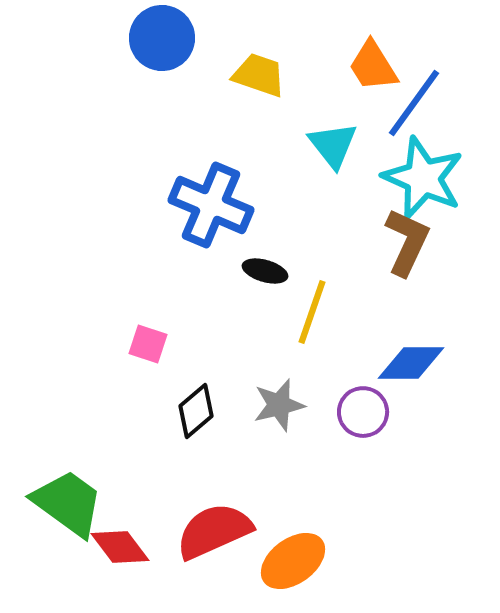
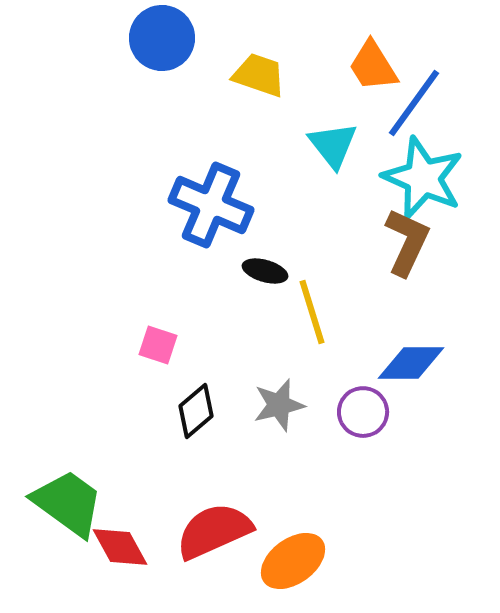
yellow line: rotated 36 degrees counterclockwise
pink square: moved 10 px right, 1 px down
red diamond: rotated 8 degrees clockwise
